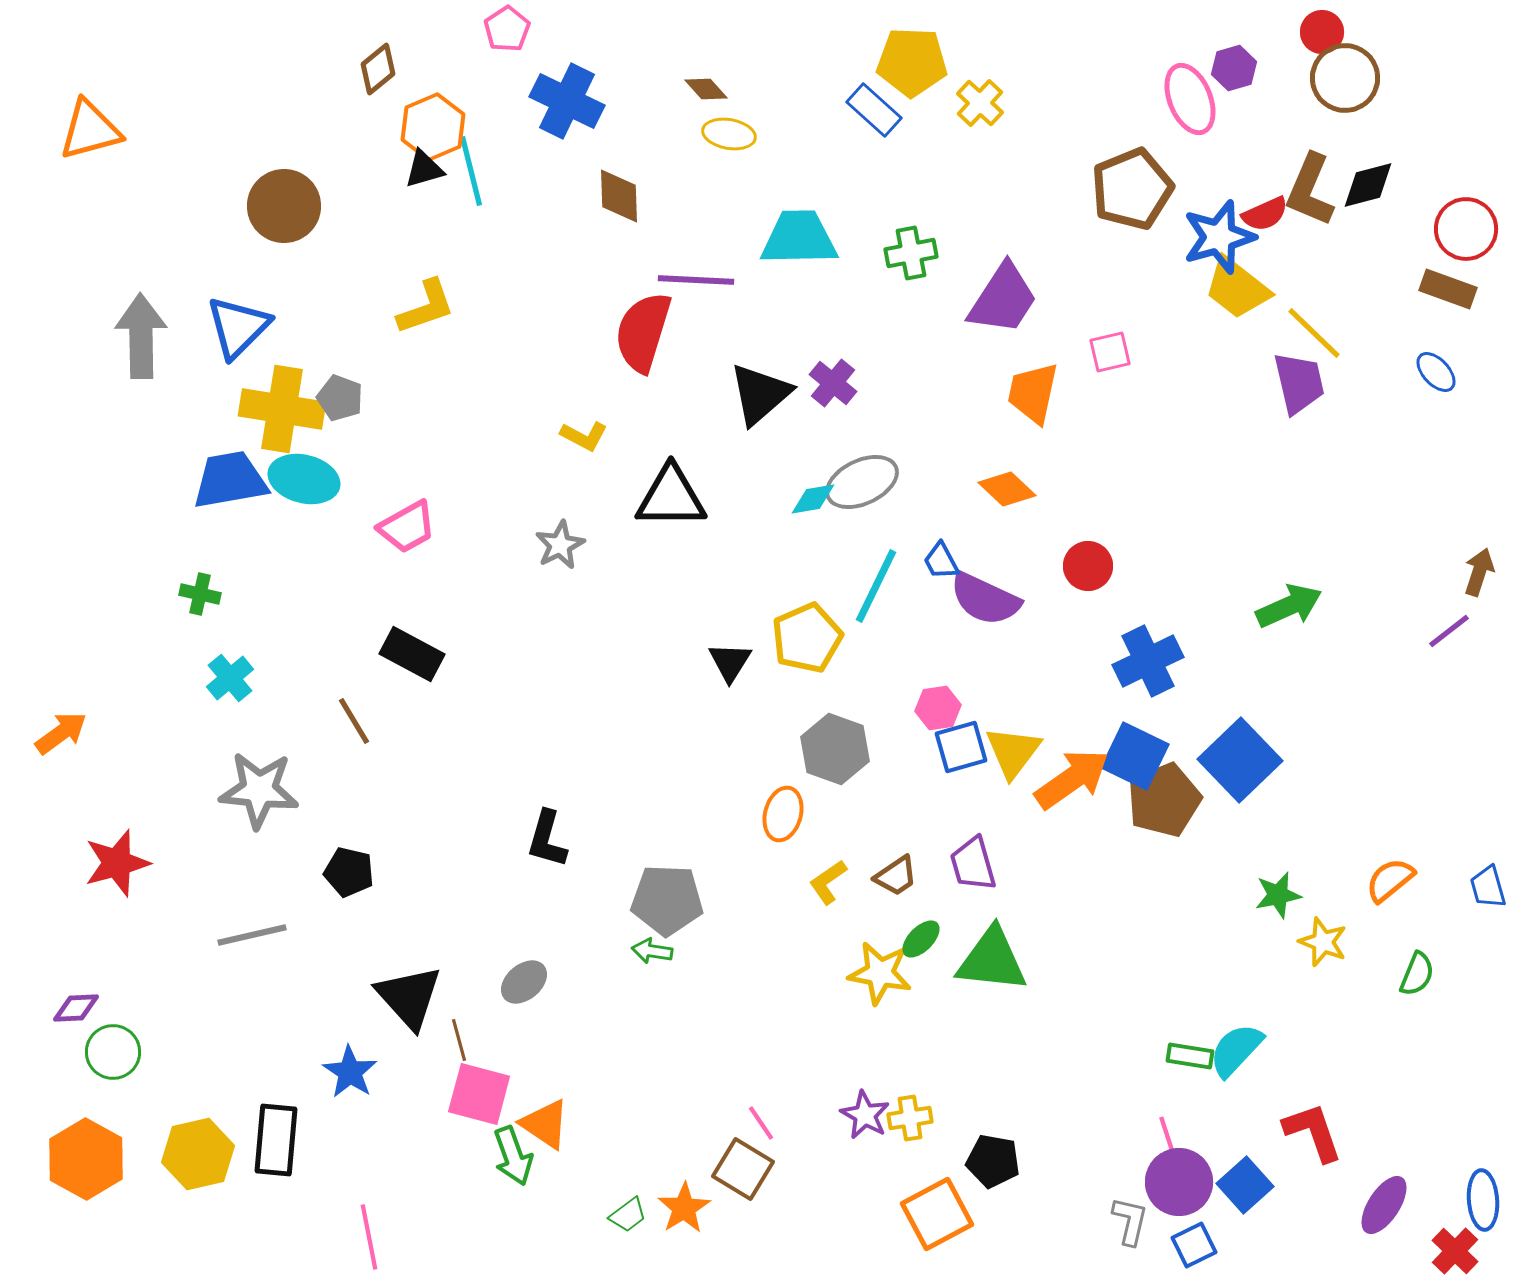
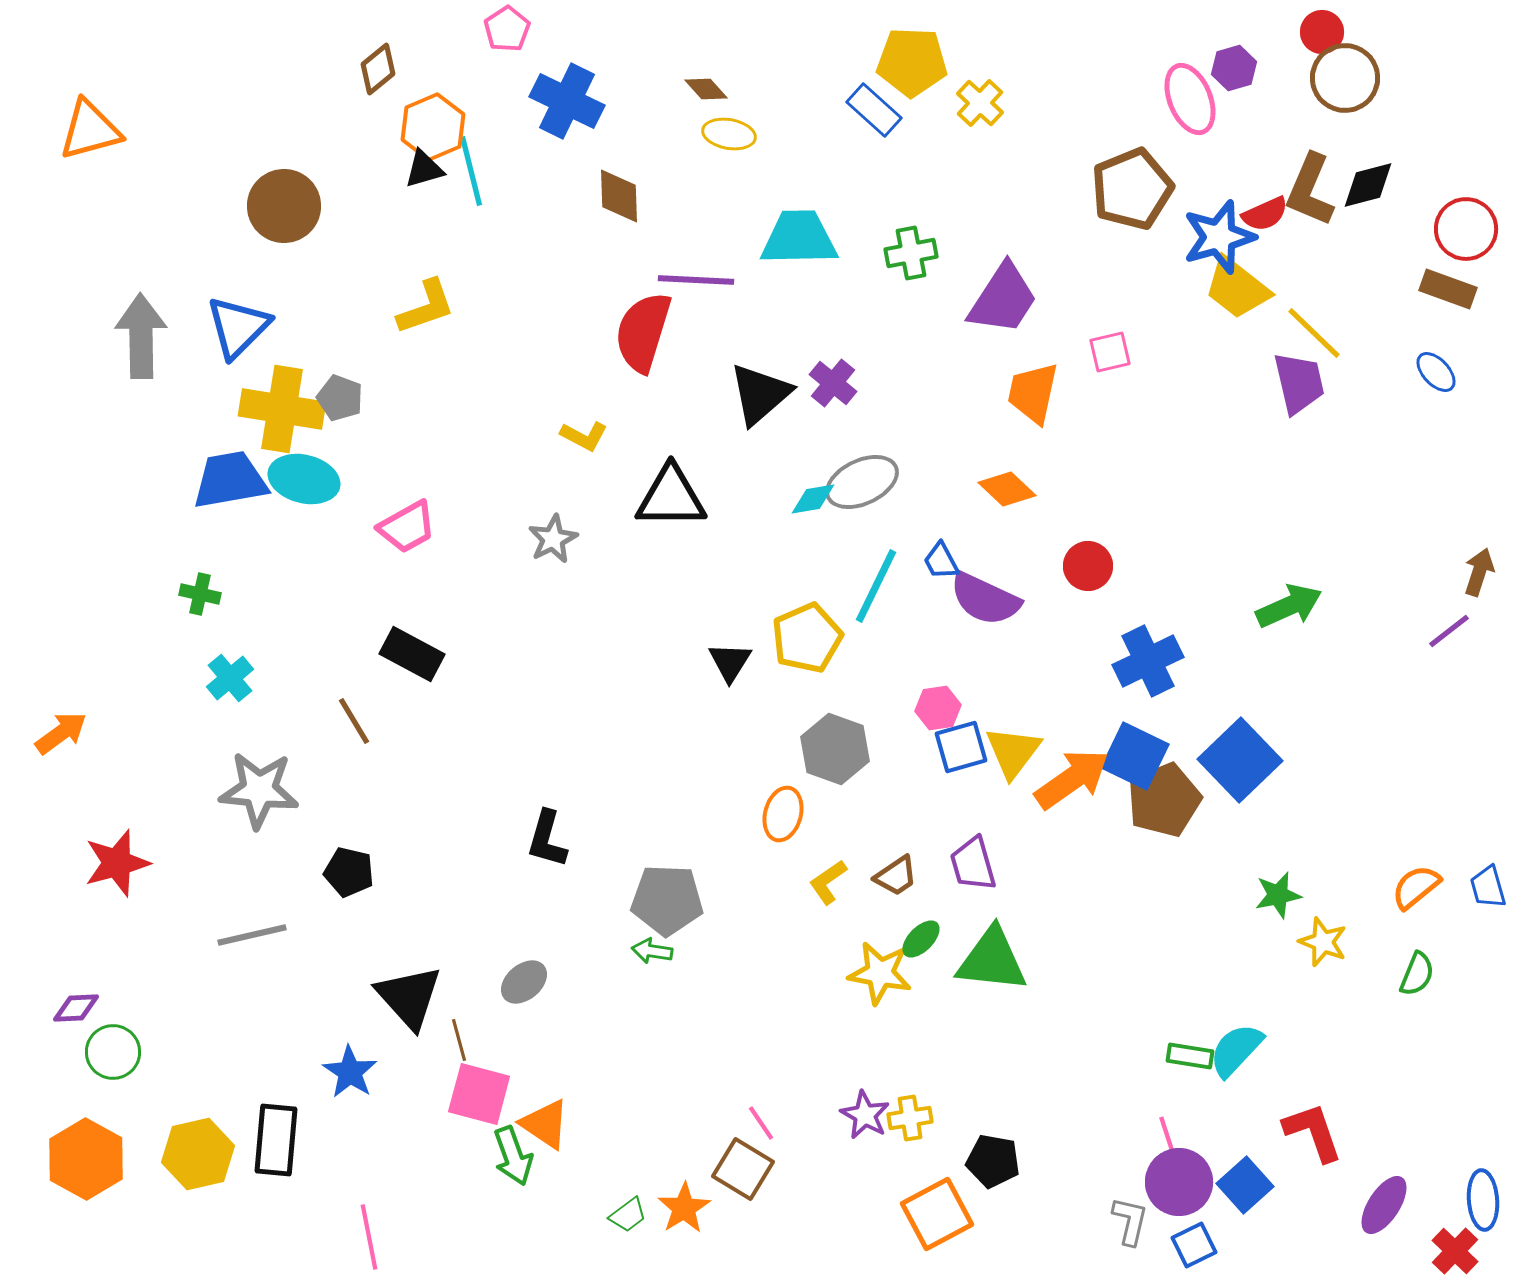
gray star at (560, 545): moved 7 px left, 6 px up
orange semicircle at (1390, 880): moved 26 px right, 7 px down
